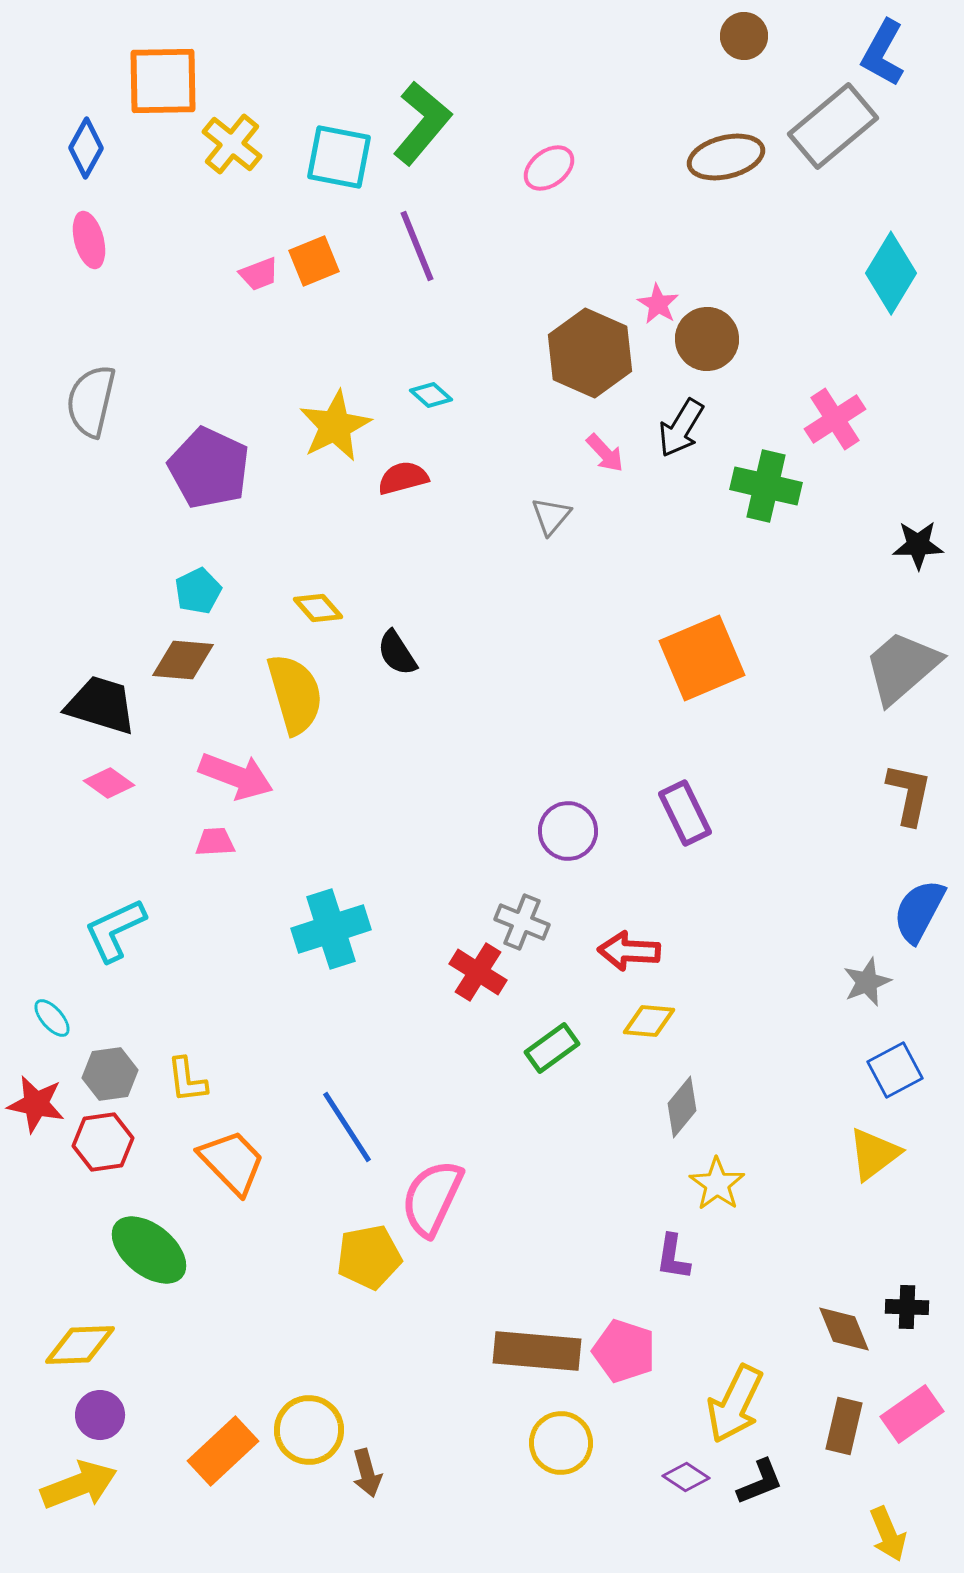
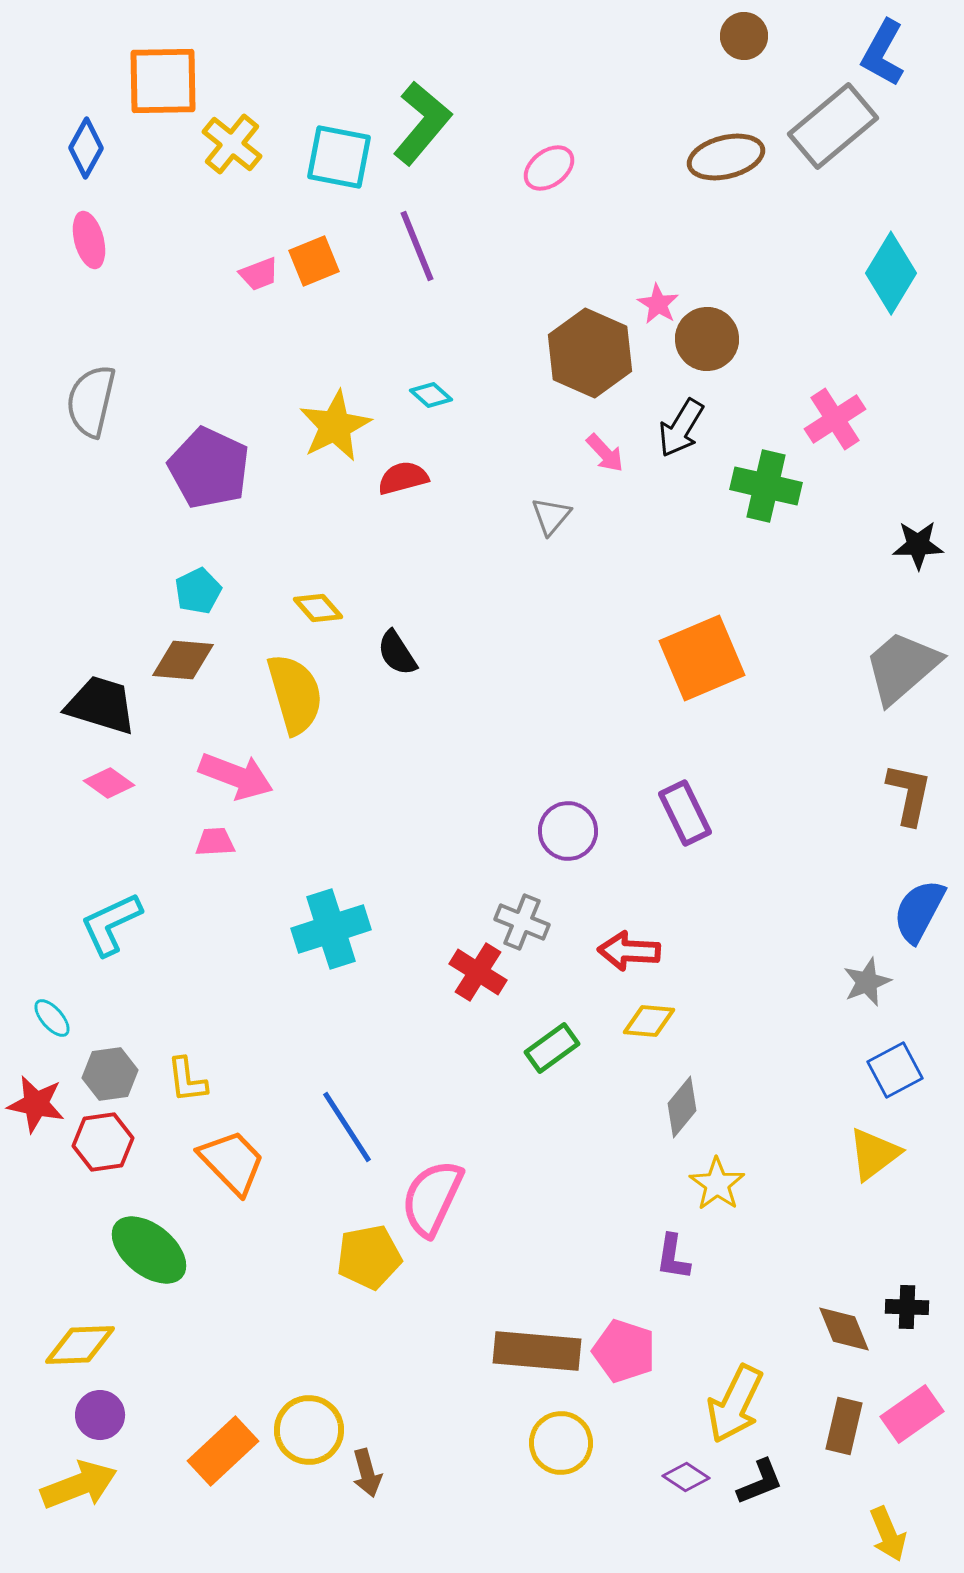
cyan L-shape at (115, 930): moved 4 px left, 6 px up
